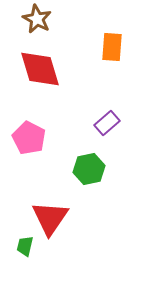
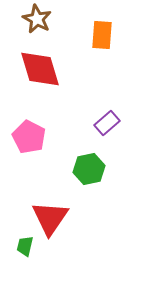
orange rectangle: moved 10 px left, 12 px up
pink pentagon: moved 1 px up
